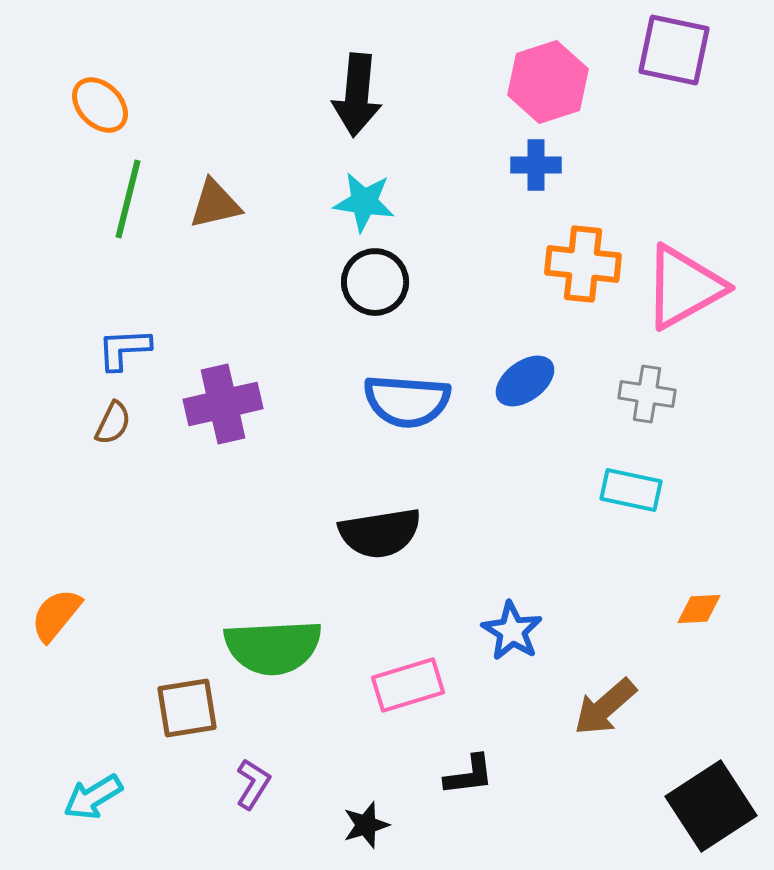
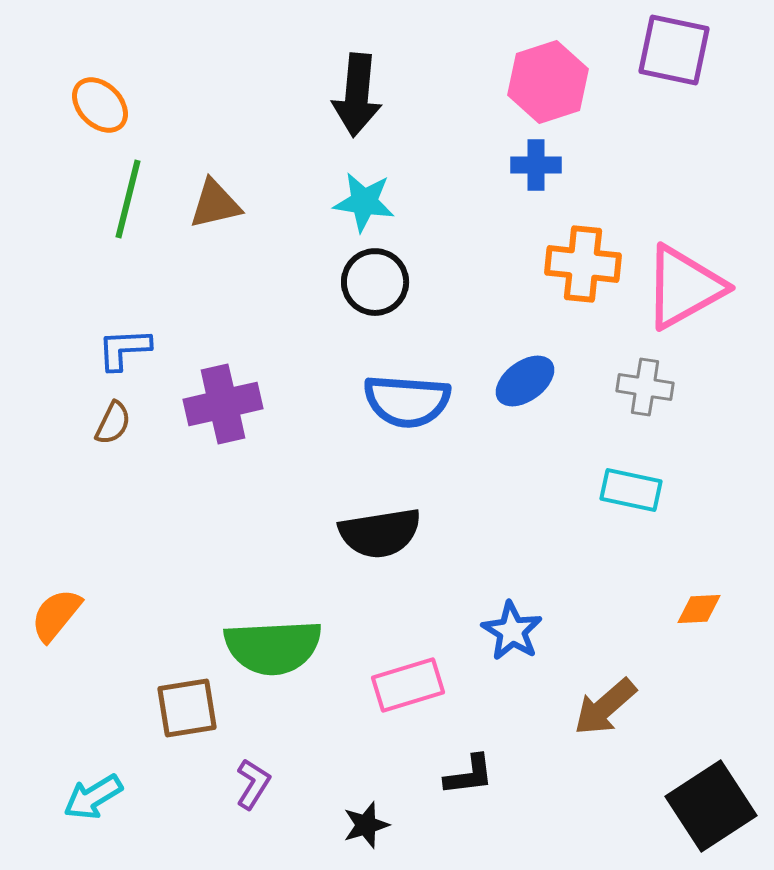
gray cross: moved 2 px left, 7 px up
